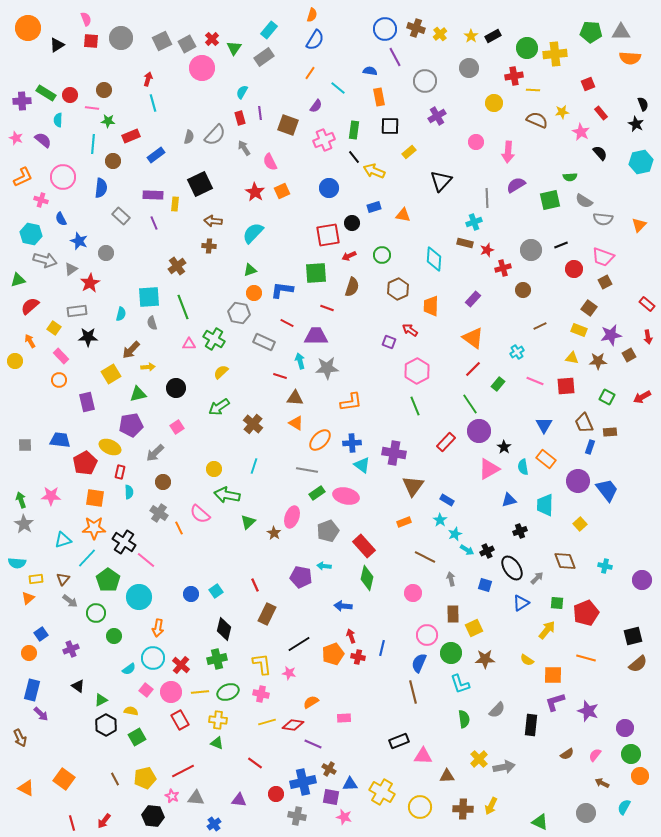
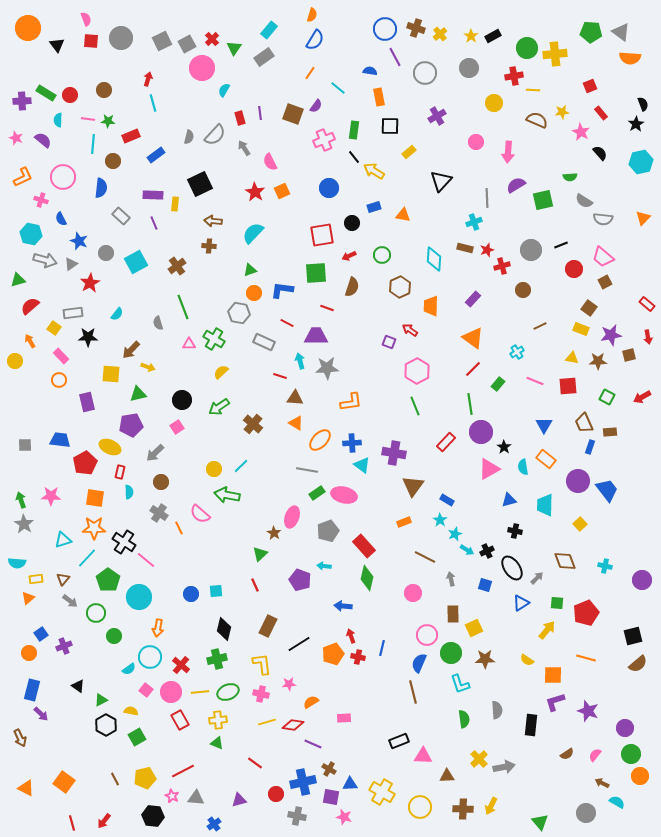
gray triangle at (621, 32): rotated 36 degrees clockwise
black triangle at (57, 45): rotated 35 degrees counterclockwise
gray circle at (425, 81): moved 8 px up
red square at (588, 84): moved 2 px right, 2 px down
cyan semicircle at (242, 92): moved 18 px left, 2 px up
pink line at (92, 108): moved 4 px left, 11 px down
black star at (636, 124): rotated 14 degrees clockwise
brown square at (288, 125): moved 5 px right, 11 px up
yellow arrow at (374, 171): rotated 10 degrees clockwise
green square at (550, 200): moved 7 px left
orange triangle at (639, 225): moved 4 px right, 7 px up
red square at (328, 235): moved 6 px left
brown rectangle at (465, 243): moved 5 px down
pink trapezoid at (603, 257): rotated 20 degrees clockwise
red cross at (503, 268): moved 1 px left, 2 px up
gray triangle at (71, 269): moved 5 px up
brown hexagon at (398, 289): moved 2 px right, 2 px up
cyan square at (149, 297): moved 13 px left, 35 px up; rotated 25 degrees counterclockwise
gray rectangle at (77, 311): moved 4 px left, 2 px down
cyan semicircle at (121, 314): moved 4 px left; rotated 24 degrees clockwise
gray semicircle at (152, 323): moved 6 px right
yellow rectangle at (579, 330): moved 2 px right, 1 px up
brown square at (629, 355): rotated 16 degrees clockwise
yellow arrow at (148, 367): rotated 24 degrees clockwise
yellow square at (111, 374): rotated 36 degrees clockwise
red square at (566, 386): moved 2 px right
black circle at (176, 388): moved 6 px right, 12 px down
green line at (470, 404): rotated 25 degrees clockwise
purple circle at (479, 431): moved 2 px right, 1 px down
cyan line at (254, 466): moved 13 px left; rotated 28 degrees clockwise
brown circle at (163, 482): moved 2 px left
pink ellipse at (346, 496): moved 2 px left, 1 px up
green triangle at (248, 522): moved 12 px right, 32 px down
black cross at (520, 531): moved 5 px left; rotated 32 degrees clockwise
purple pentagon at (301, 577): moved 1 px left, 3 px down; rotated 10 degrees clockwise
cyan square at (216, 591): rotated 32 degrees clockwise
brown rectangle at (267, 614): moved 1 px right, 12 px down
purple cross at (71, 649): moved 7 px left, 3 px up
cyan circle at (153, 658): moved 3 px left, 1 px up
pink star at (289, 673): moved 11 px down; rotated 16 degrees counterclockwise
gray semicircle at (497, 710): rotated 48 degrees counterclockwise
yellow cross at (218, 720): rotated 12 degrees counterclockwise
orange square at (64, 779): moved 3 px down
purple triangle at (239, 800): rotated 21 degrees counterclockwise
cyan semicircle at (624, 807): moved 7 px left, 5 px up; rotated 91 degrees clockwise
green triangle at (540, 822): rotated 24 degrees clockwise
